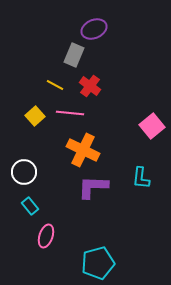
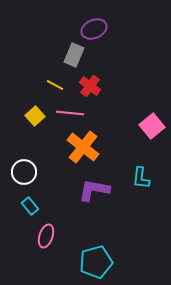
orange cross: moved 3 px up; rotated 12 degrees clockwise
purple L-shape: moved 1 px right, 3 px down; rotated 8 degrees clockwise
cyan pentagon: moved 2 px left, 1 px up
